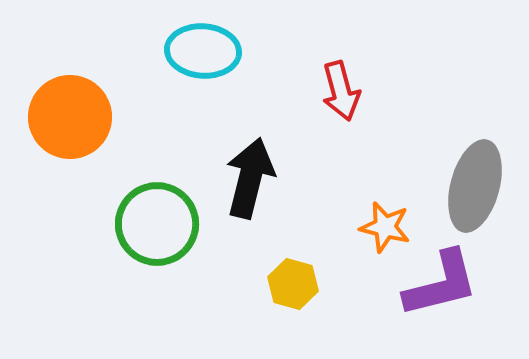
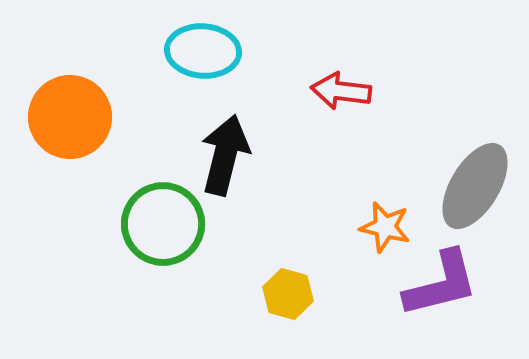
red arrow: rotated 112 degrees clockwise
black arrow: moved 25 px left, 23 px up
gray ellipse: rotated 16 degrees clockwise
green circle: moved 6 px right
yellow hexagon: moved 5 px left, 10 px down
